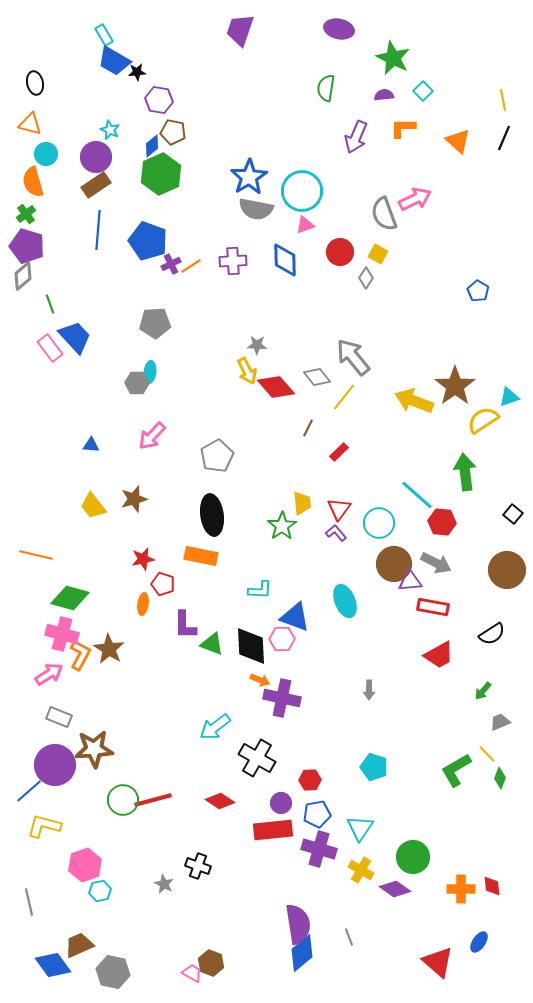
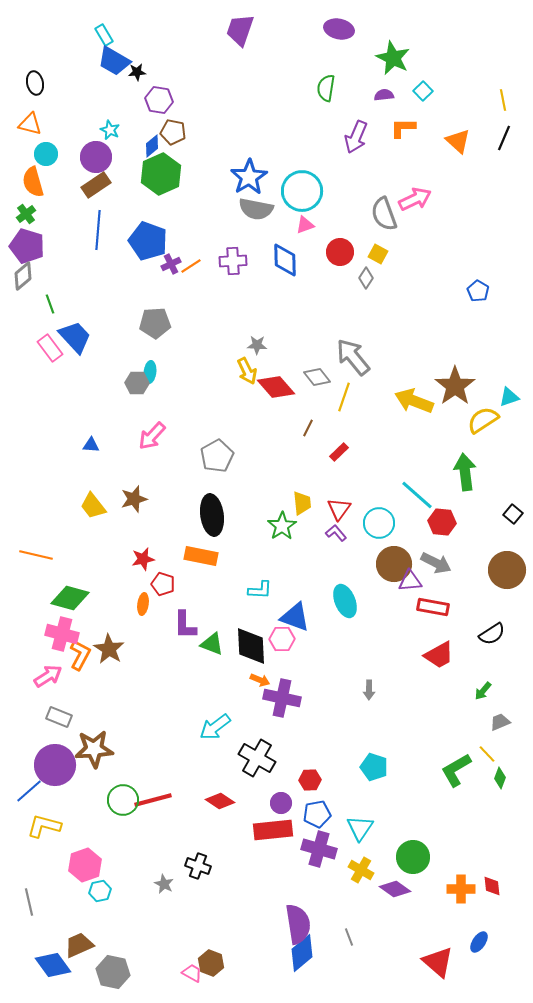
yellow line at (344, 397): rotated 20 degrees counterclockwise
pink arrow at (49, 674): moved 1 px left, 2 px down
